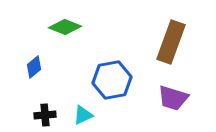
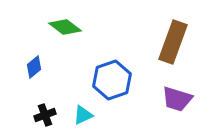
green diamond: rotated 16 degrees clockwise
brown rectangle: moved 2 px right
blue hexagon: rotated 9 degrees counterclockwise
purple trapezoid: moved 4 px right, 1 px down
black cross: rotated 15 degrees counterclockwise
